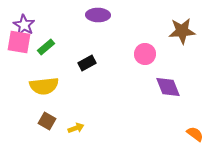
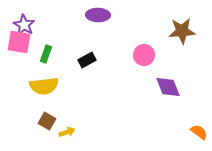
green rectangle: moved 7 px down; rotated 30 degrees counterclockwise
pink circle: moved 1 px left, 1 px down
black rectangle: moved 3 px up
yellow arrow: moved 9 px left, 4 px down
orange semicircle: moved 4 px right, 2 px up
